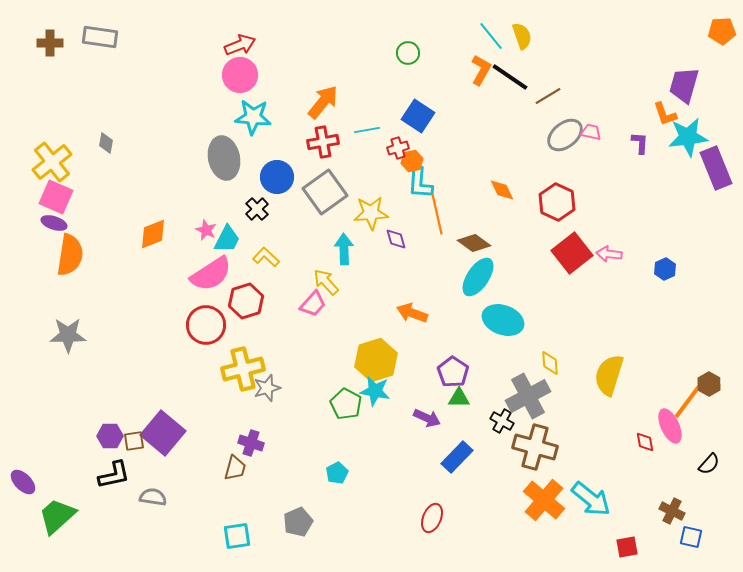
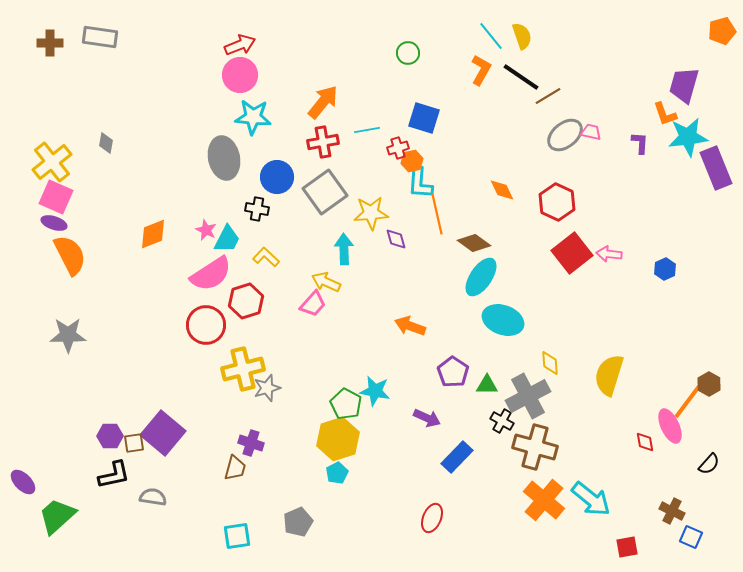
orange pentagon at (722, 31): rotated 12 degrees counterclockwise
black line at (510, 77): moved 11 px right
blue square at (418, 116): moved 6 px right, 2 px down; rotated 16 degrees counterclockwise
black cross at (257, 209): rotated 35 degrees counterclockwise
orange semicircle at (70, 255): rotated 36 degrees counterclockwise
cyan ellipse at (478, 277): moved 3 px right
yellow arrow at (326, 282): rotated 24 degrees counterclockwise
orange arrow at (412, 313): moved 2 px left, 13 px down
yellow hexagon at (376, 360): moved 38 px left, 79 px down
green triangle at (459, 398): moved 28 px right, 13 px up
brown square at (134, 441): moved 2 px down
blue square at (691, 537): rotated 10 degrees clockwise
